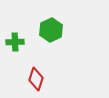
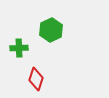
green cross: moved 4 px right, 6 px down
